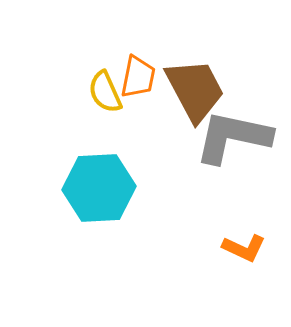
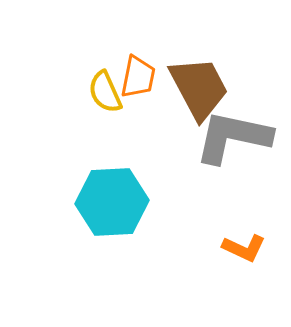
brown trapezoid: moved 4 px right, 2 px up
cyan hexagon: moved 13 px right, 14 px down
